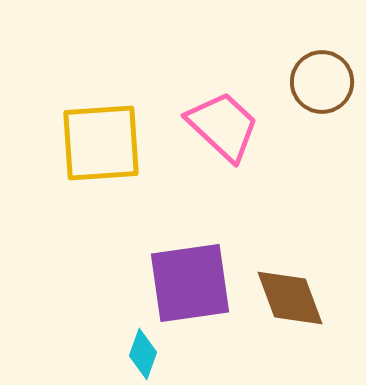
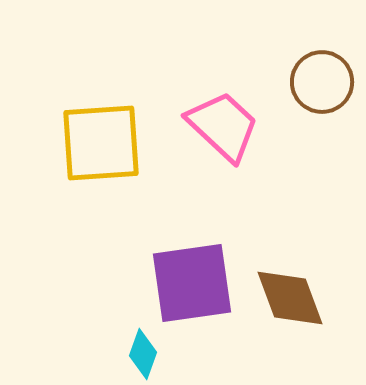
purple square: moved 2 px right
